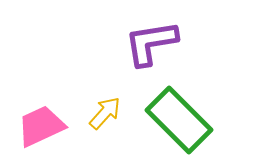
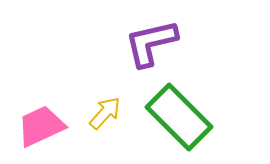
purple L-shape: rotated 4 degrees counterclockwise
green rectangle: moved 3 px up
